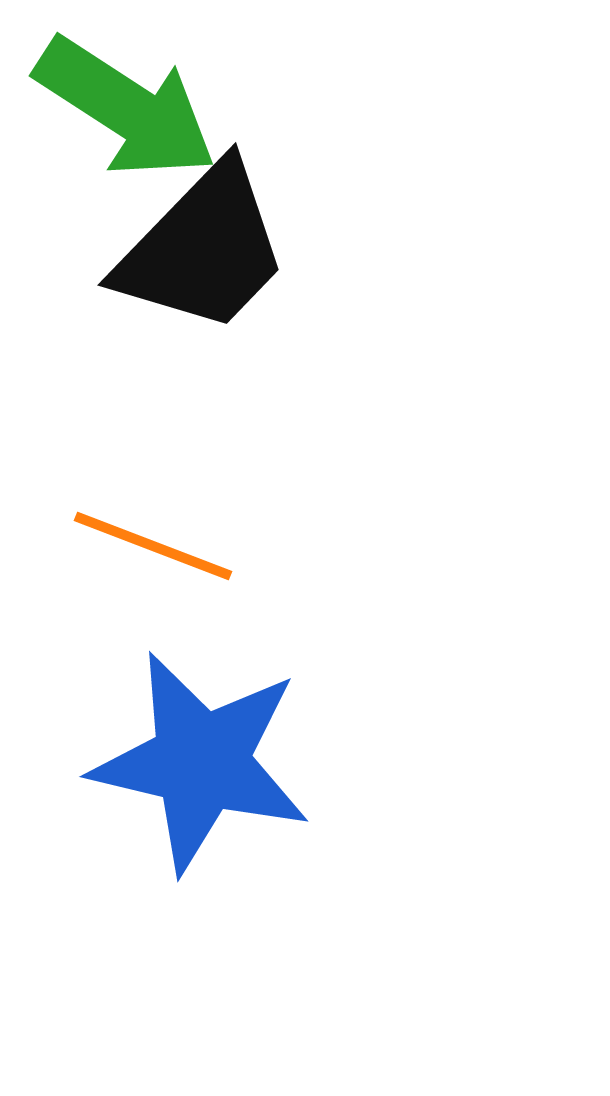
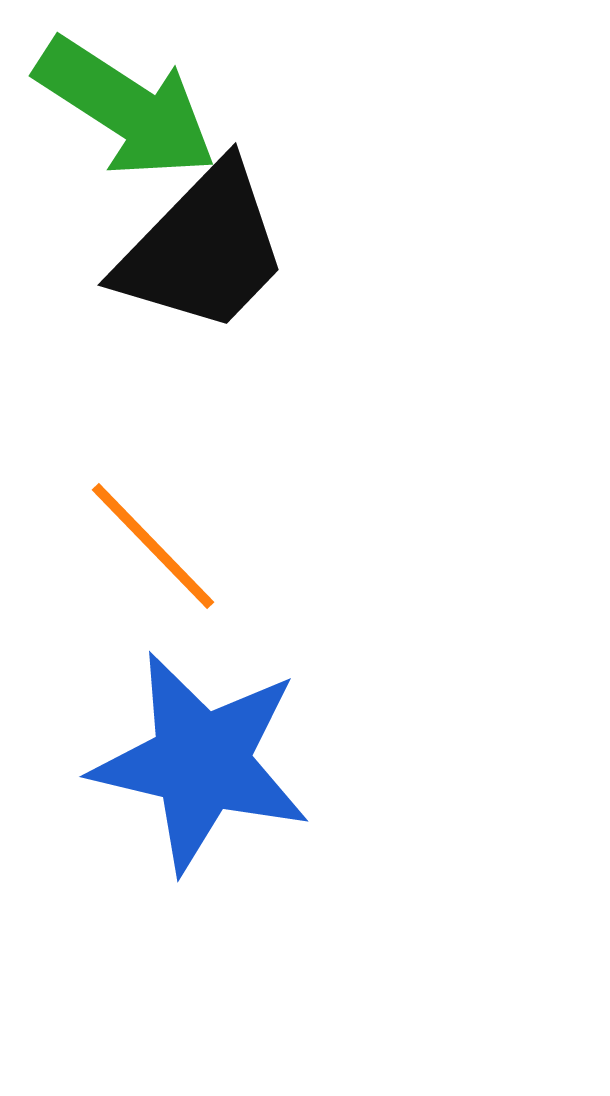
orange line: rotated 25 degrees clockwise
